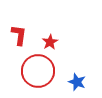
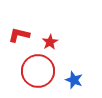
red L-shape: rotated 85 degrees counterclockwise
blue star: moved 3 px left, 2 px up
